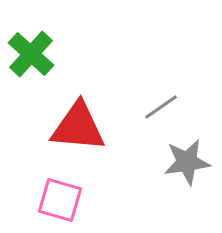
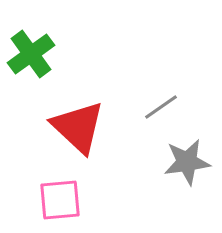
green cross: rotated 12 degrees clockwise
red triangle: rotated 38 degrees clockwise
pink square: rotated 21 degrees counterclockwise
